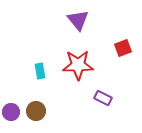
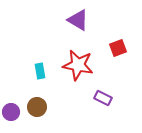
purple triangle: rotated 20 degrees counterclockwise
red square: moved 5 px left
red star: rotated 12 degrees clockwise
brown circle: moved 1 px right, 4 px up
